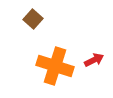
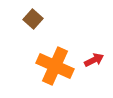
orange cross: rotated 6 degrees clockwise
